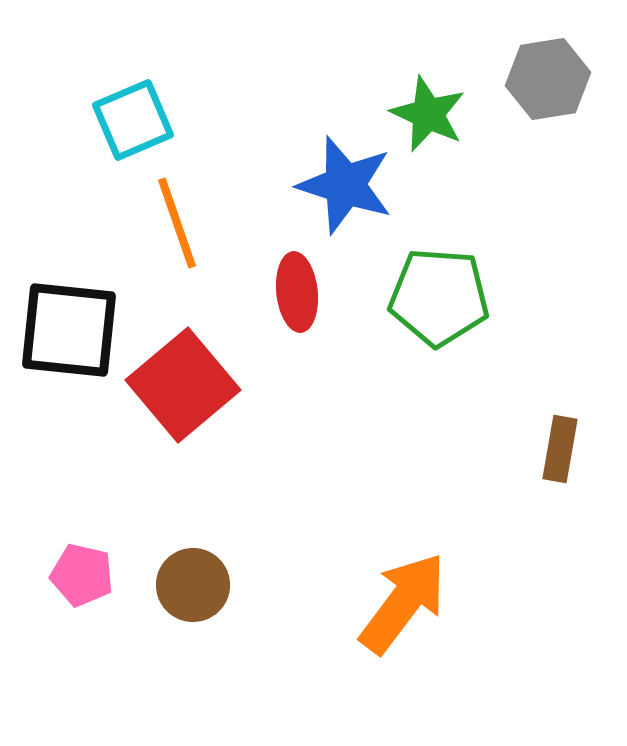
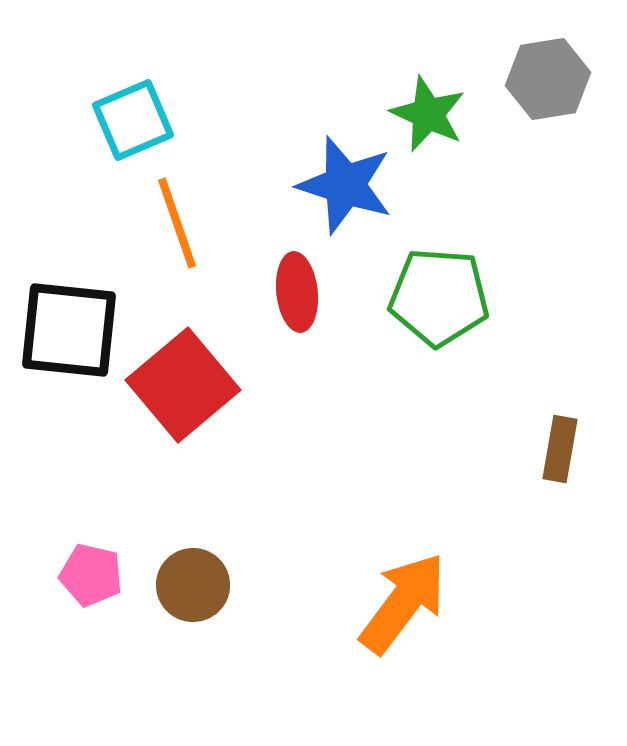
pink pentagon: moved 9 px right
